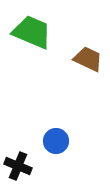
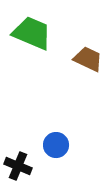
green trapezoid: moved 1 px down
blue circle: moved 4 px down
